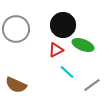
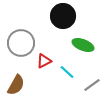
black circle: moved 9 px up
gray circle: moved 5 px right, 14 px down
red triangle: moved 12 px left, 11 px down
brown semicircle: rotated 85 degrees counterclockwise
